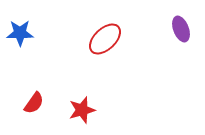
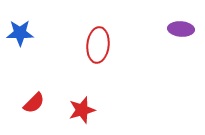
purple ellipse: rotated 65 degrees counterclockwise
red ellipse: moved 7 px left, 6 px down; rotated 40 degrees counterclockwise
red semicircle: rotated 10 degrees clockwise
